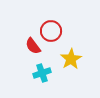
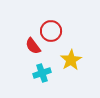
yellow star: moved 1 px down
